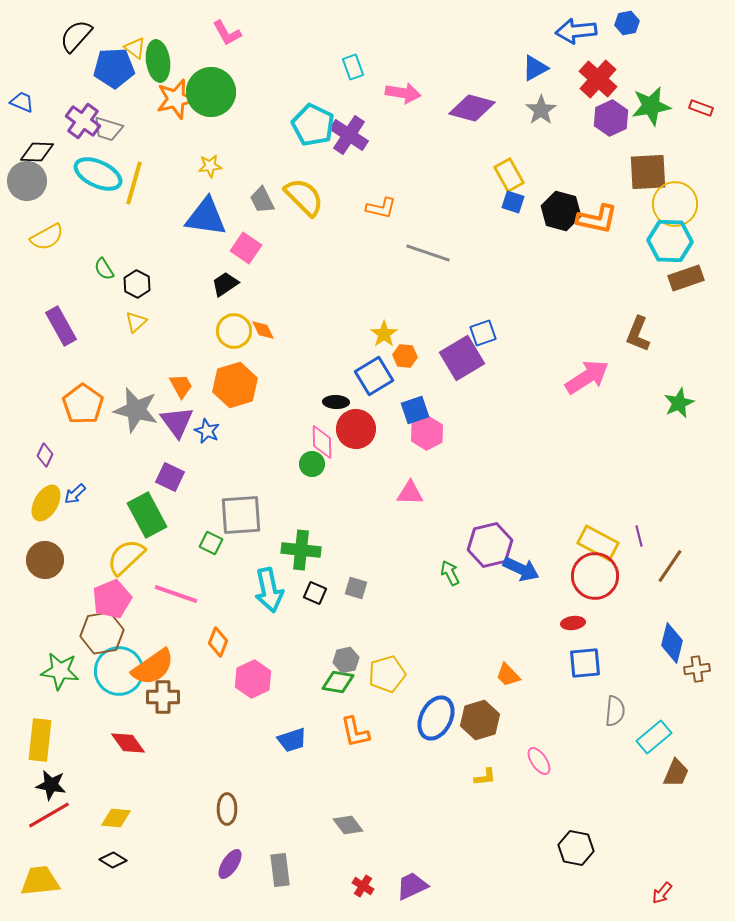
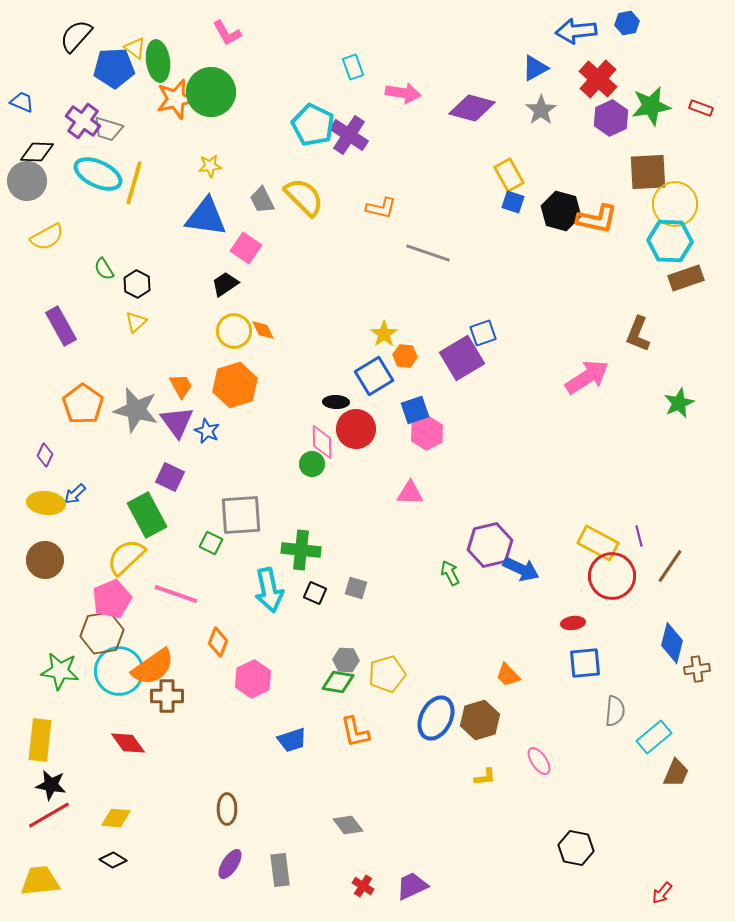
yellow ellipse at (46, 503): rotated 66 degrees clockwise
red circle at (595, 576): moved 17 px right
gray hexagon at (346, 660): rotated 15 degrees clockwise
brown cross at (163, 697): moved 4 px right, 1 px up
